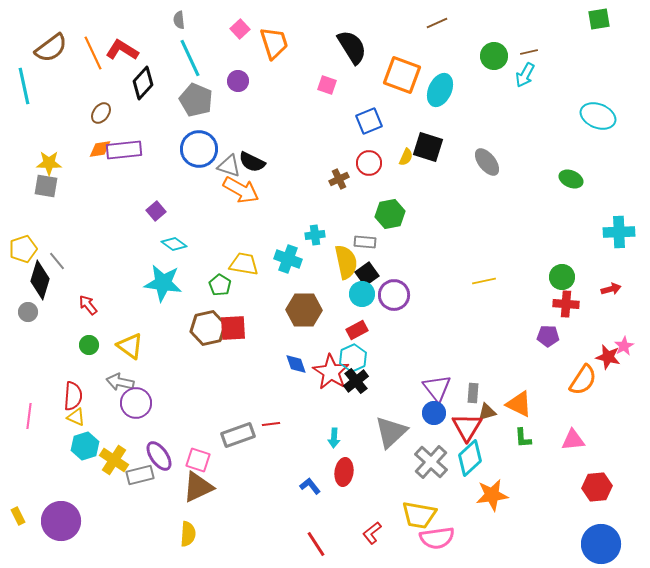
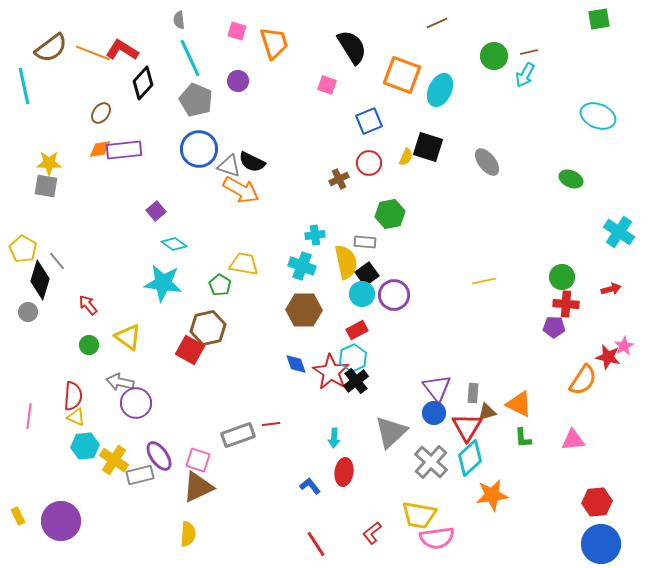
pink square at (240, 29): moved 3 px left, 2 px down; rotated 30 degrees counterclockwise
orange line at (93, 53): rotated 44 degrees counterclockwise
cyan cross at (619, 232): rotated 36 degrees clockwise
yellow pentagon at (23, 249): rotated 24 degrees counterclockwise
cyan cross at (288, 259): moved 14 px right, 7 px down
red square at (233, 328): moved 43 px left, 22 px down; rotated 32 degrees clockwise
purple pentagon at (548, 336): moved 6 px right, 9 px up
yellow triangle at (130, 346): moved 2 px left, 9 px up
cyan hexagon at (85, 446): rotated 12 degrees clockwise
red hexagon at (597, 487): moved 15 px down
